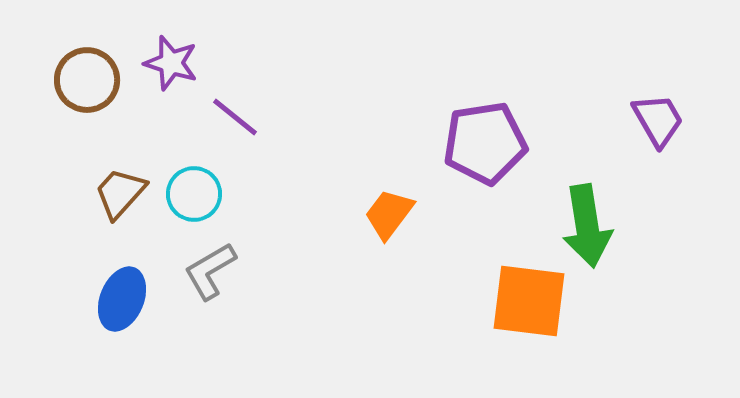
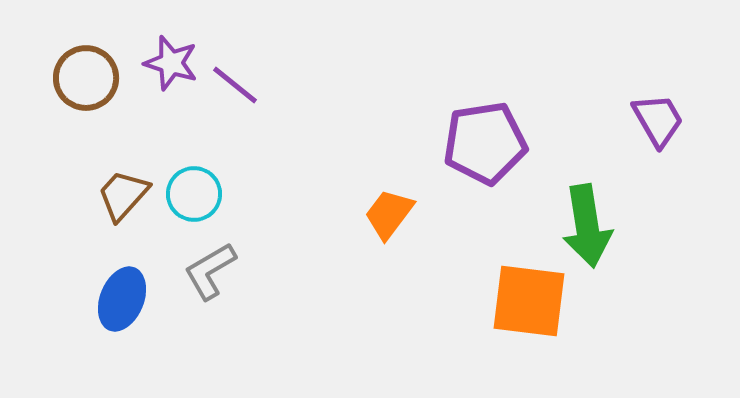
brown circle: moved 1 px left, 2 px up
purple line: moved 32 px up
brown trapezoid: moved 3 px right, 2 px down
